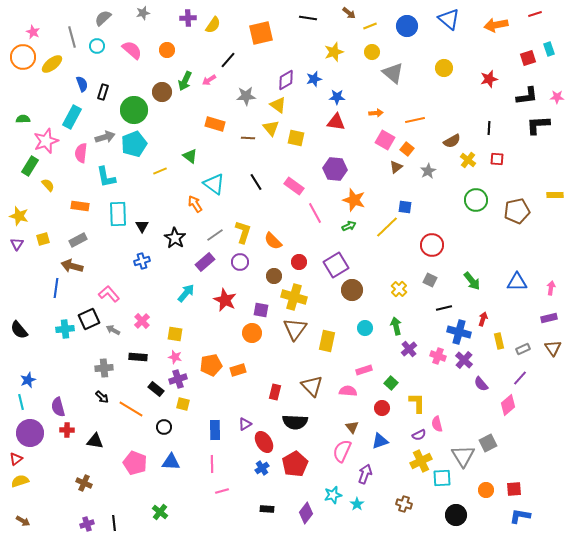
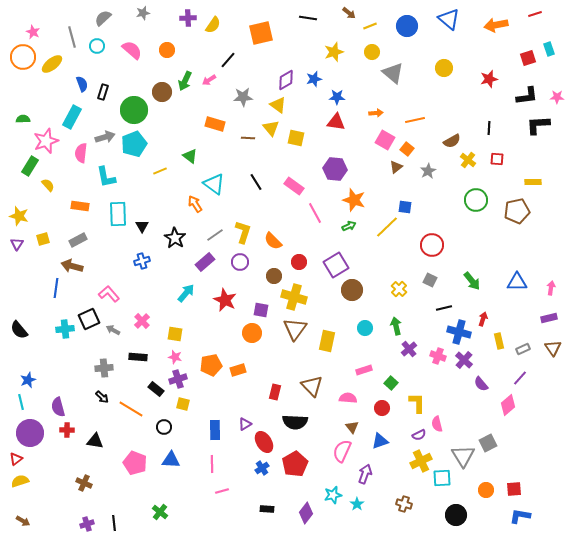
gray star at (246, 96): moved 3 px left, 1 px down
yellow rectangle at (555, 195): moved 22 px left, 13 px up
pink semicircle at (348, 391): moved 7 px down
blue triangle at (171, 462): moved 2 px up
